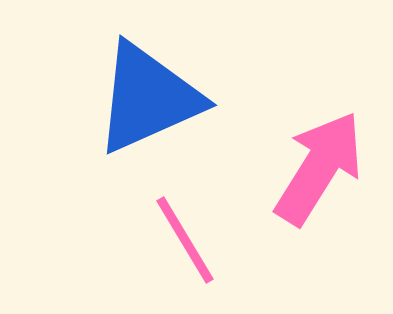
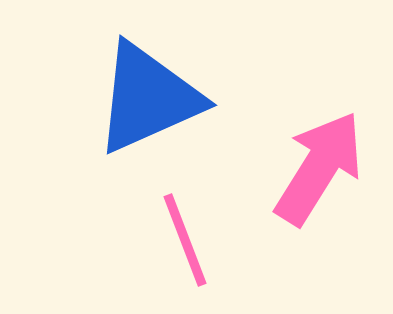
pink line: rotated 10 degrees clockwise
